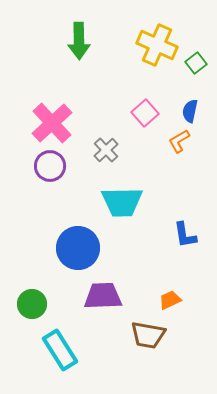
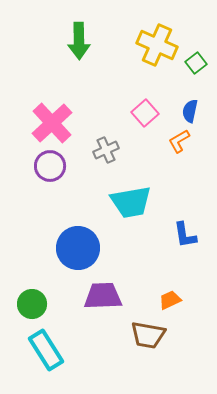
gray cross: rotated 20 degrees clockwise
cyan trapezoid: moved 9 px right; rotated 9 degrees counterclockwise
cyan rectangle: moved 14 px left
